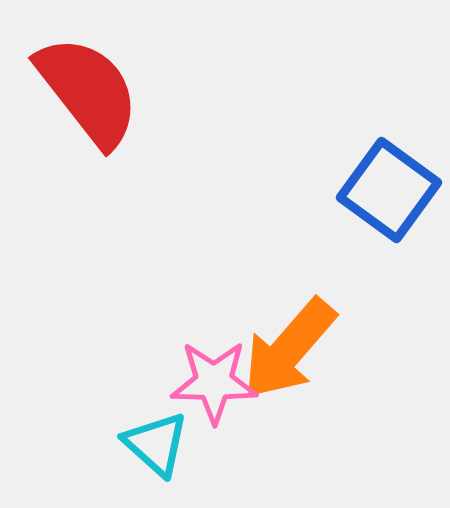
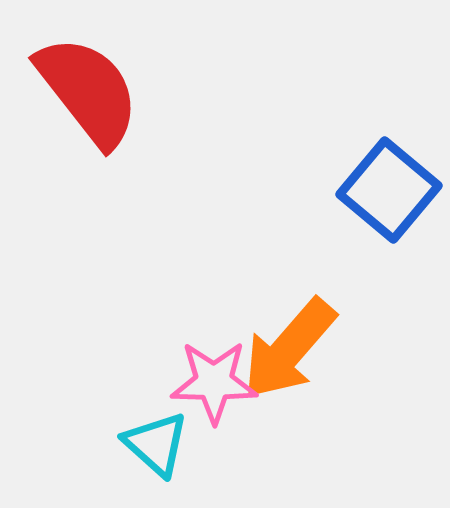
blue square: rotated 4 degrees clockwise
